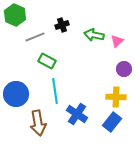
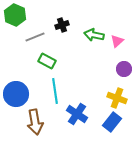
yellow cross: moved 1 px right, 1 px down; rotated 18 degrees clockwise
brown arrow: moved 3 px left, 1 px up
